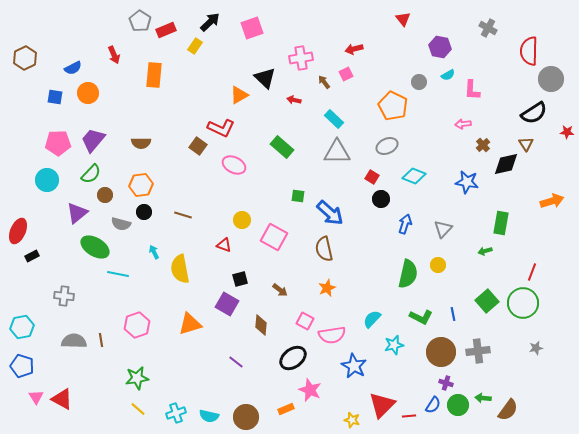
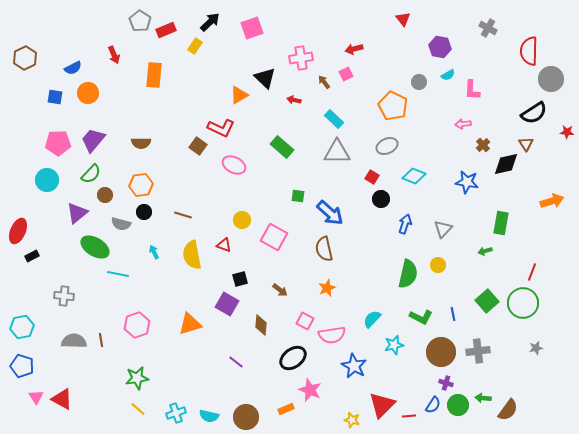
yellow semicircle at (180, 269): moved 12 px right, 14 px up
